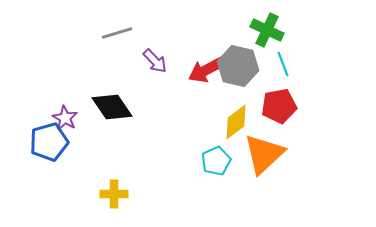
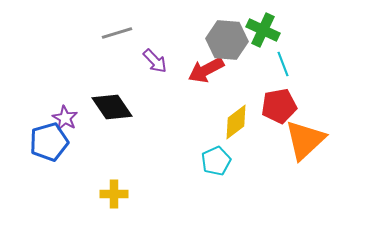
green cross: moved 4 px left
gray hexagon: moved 11 px left, 26 px up; rotated 9 degrees counterclockwise
orange triangle: moved 41 px right, 14 px up
